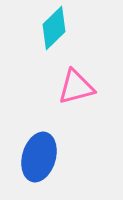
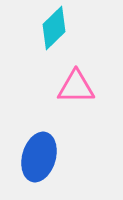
pink triangle: rotated 15 degrees clockwise
